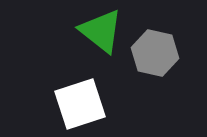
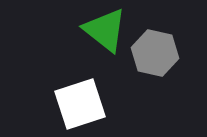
green triangle: moved 4 px right, 1 px up
